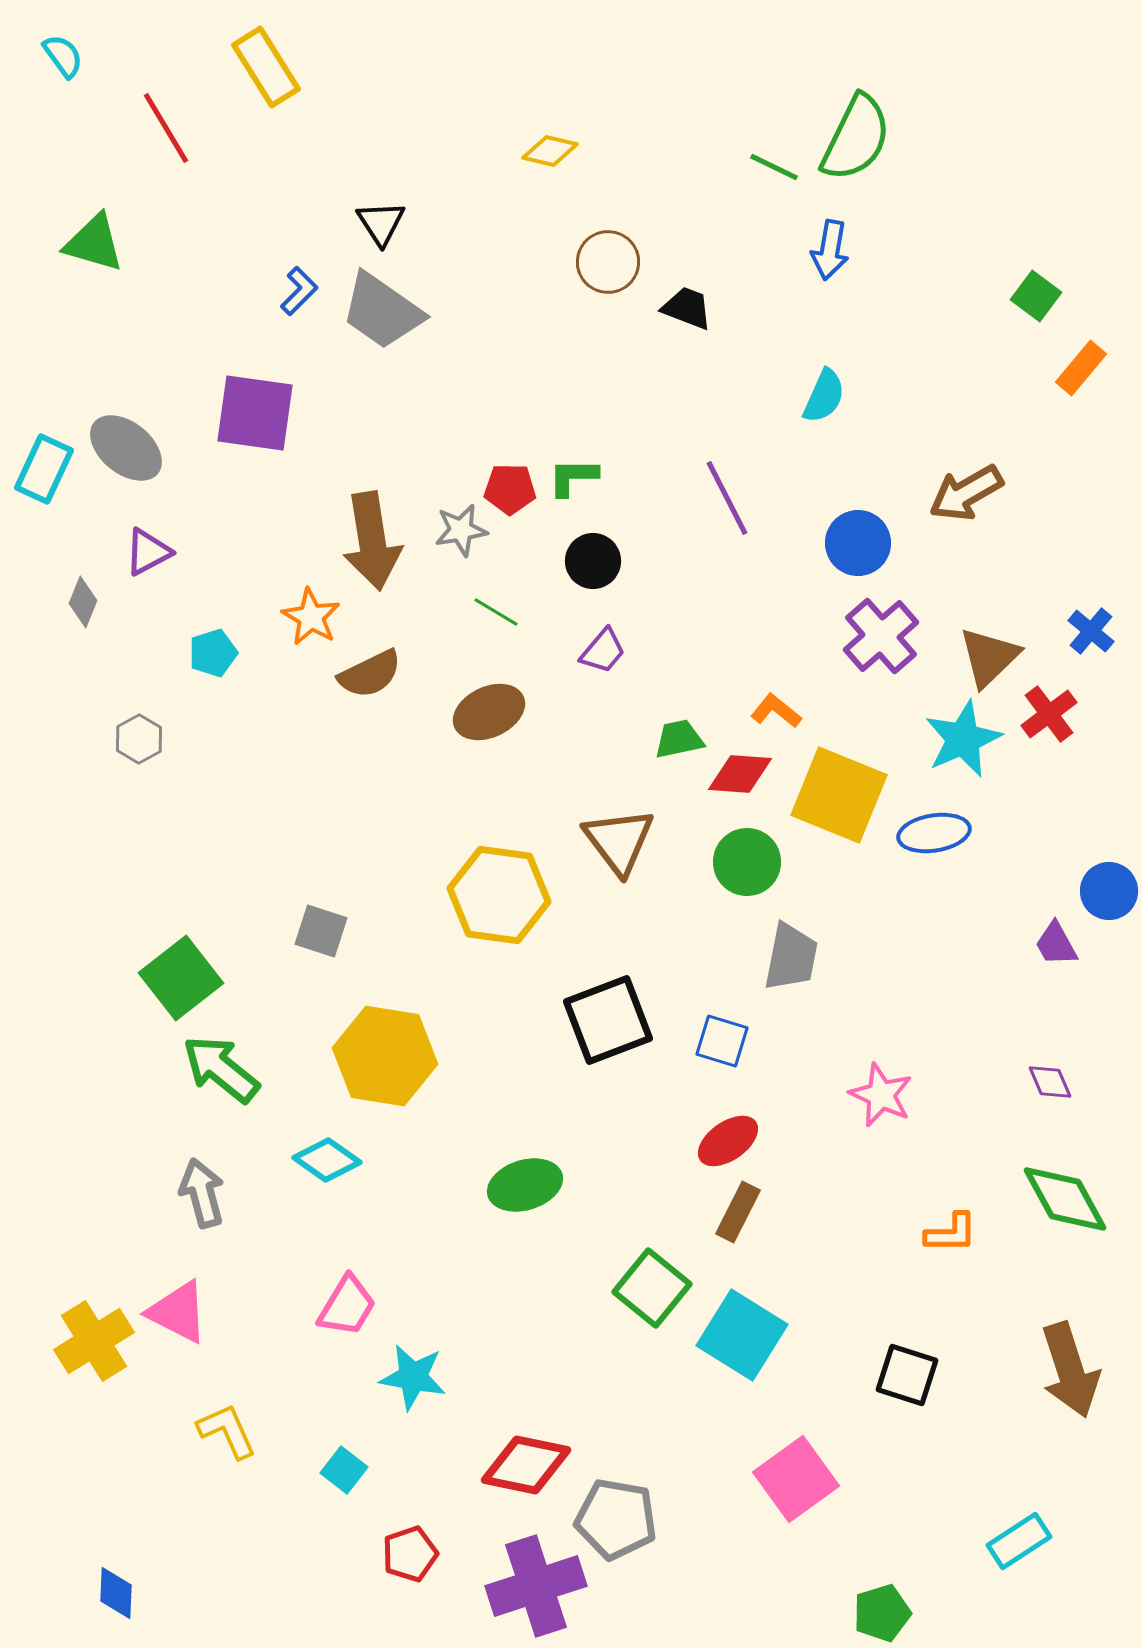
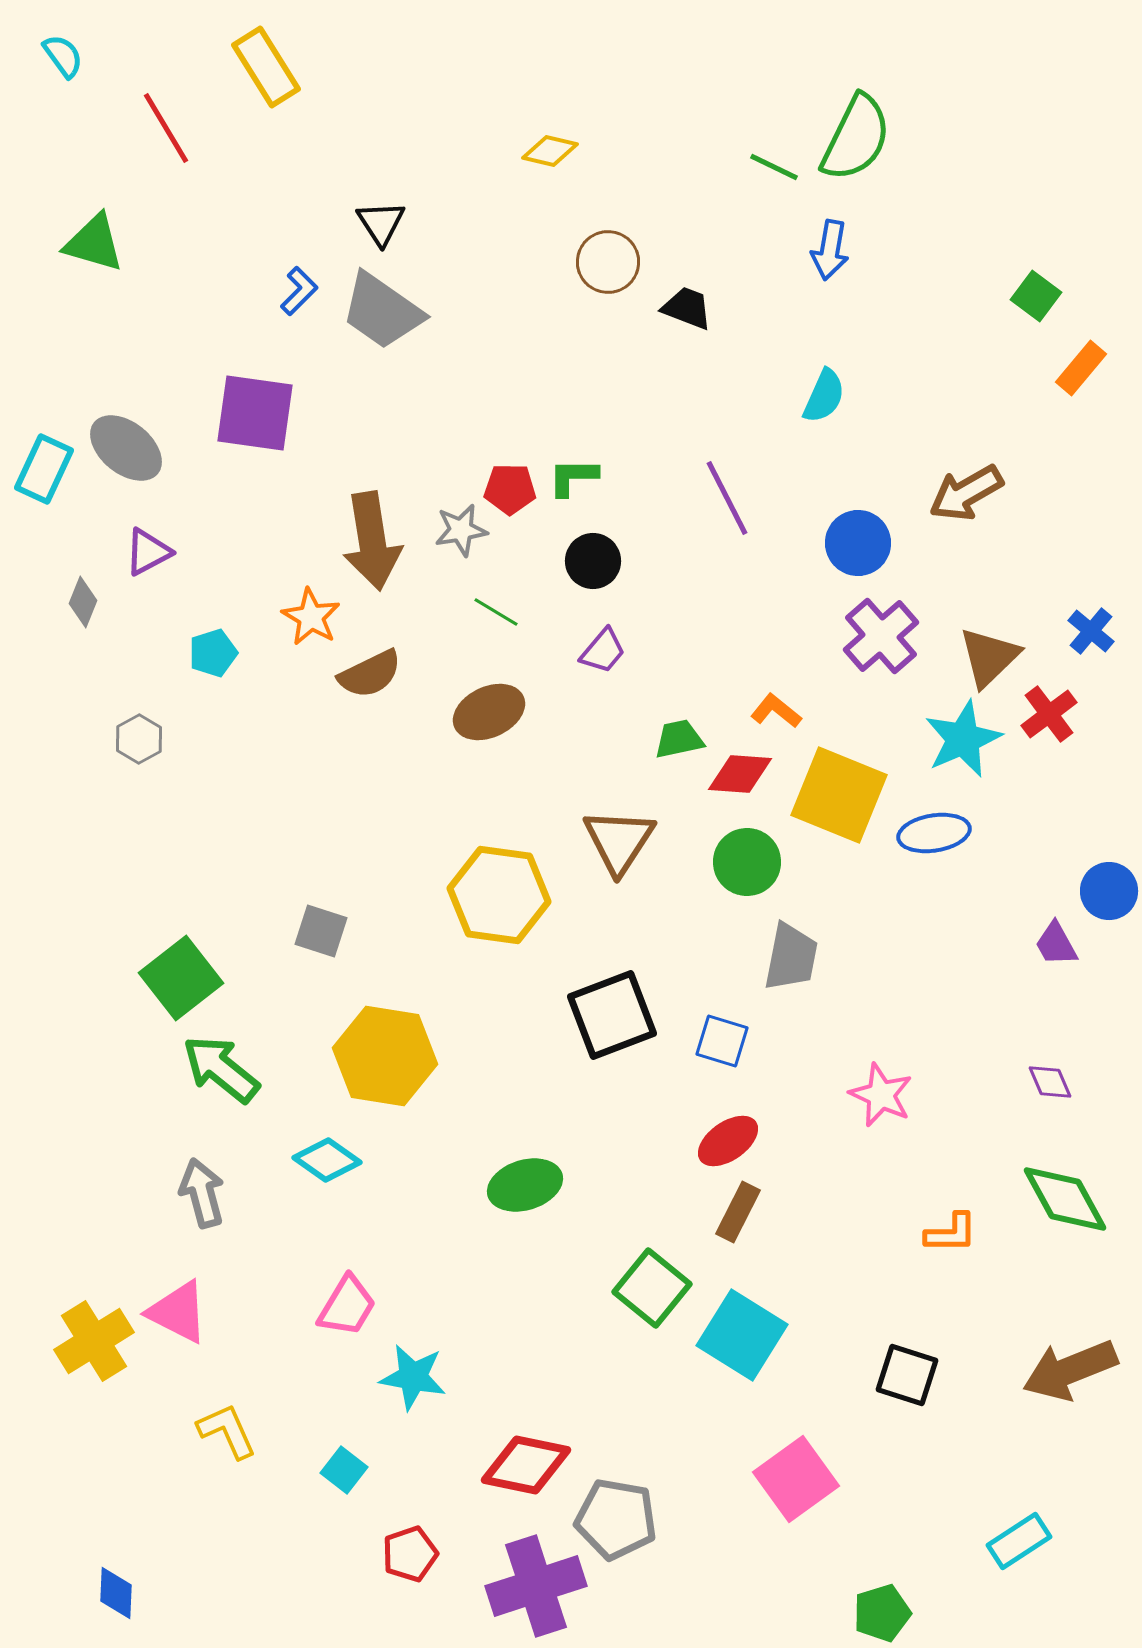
brown triangle at (619, 841): rotated 10 degrees clockwise
black square at (608, 1020): moved 4 px right, 5 px up
brown arrow at (1070, 1370): rotated 86 degrees clockwise
